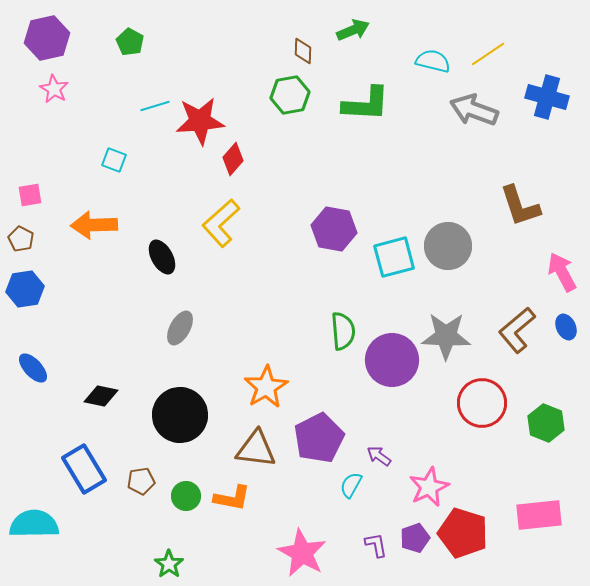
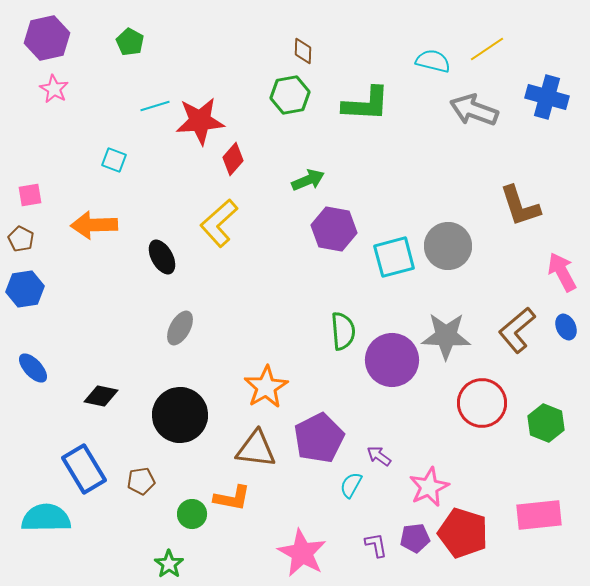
green arrow at (353, 30): moved 45 px left, 150 px down
yellow line at (488, 54): moved 1 px left, 5 px up
yellow L-shape at (221, 223): moved 2 px left
green circle at (186, 496): moved 6 px right, 18 px down
cyan semicircle at (34, 524): moved 12 px right, 6 px up
purple pentagon at (415, 538): rotated 12 degrees clockwise
